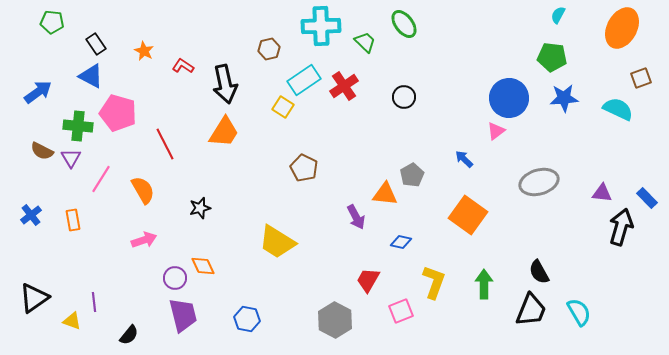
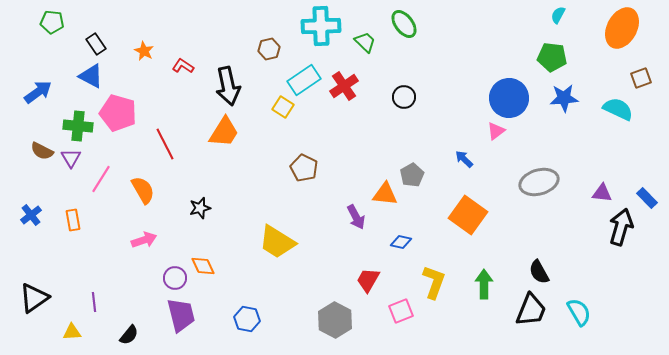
black arrow at (225, 84): moved 3 px right, 2 px down
purple trapezoid at (183, 315): moved 2 px left
yellow triangle at (72, 321): moved 11 px down; rotated 24 degrees counterclockwise
